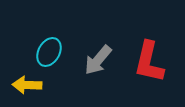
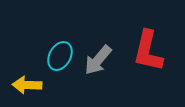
cyan ellipse: moved 11 px right, 4 px down
red L-shape: moved 1 px left, 11 px up
